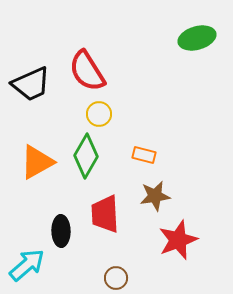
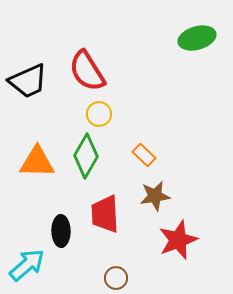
black trapezoid: moved 3 px left, 3 px up
orange rectangle: rotated 30 degrees clockwise
orange triangle: rotated 30 degrees clockwise
